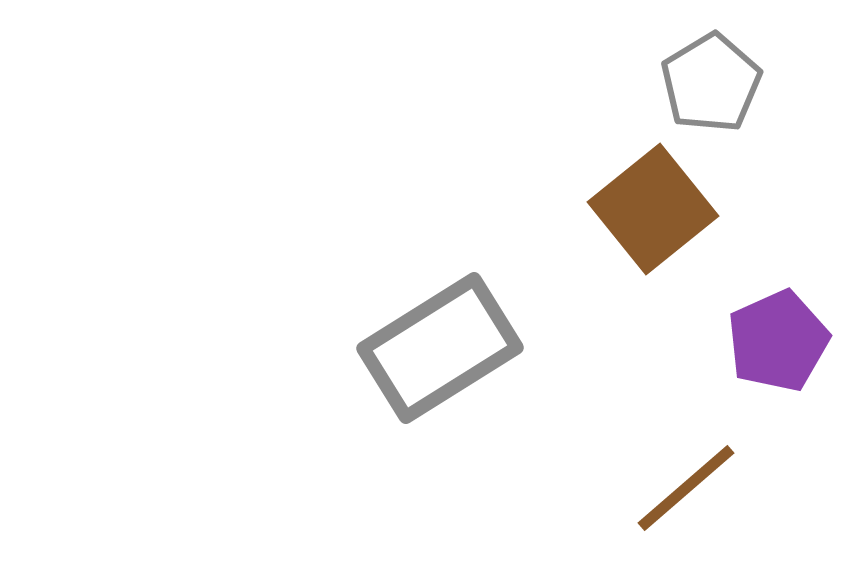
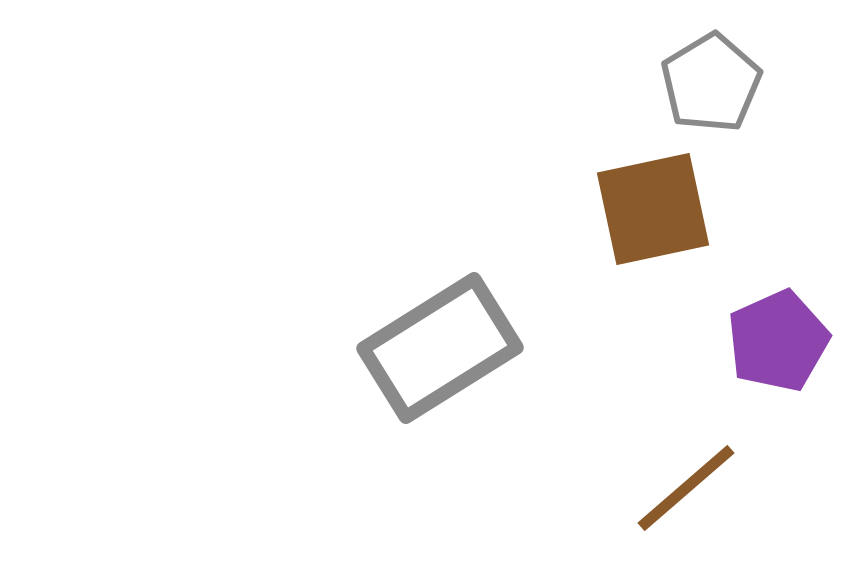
brown square: rotated 27 degrees clockwise
